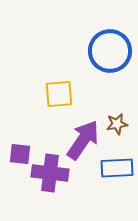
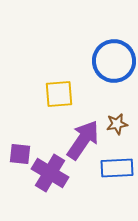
blue circle: moved 4 px right, 10 px down
purple cross: rotated 24 degrees clockwise
